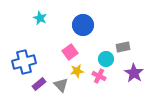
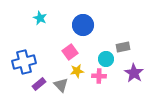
pink cross: rotated 24 degrees counterclockwise
